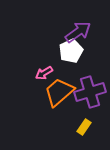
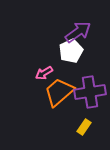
purple cross: rotated 8 degrees clockwise
